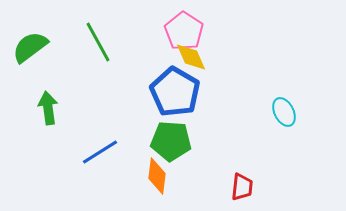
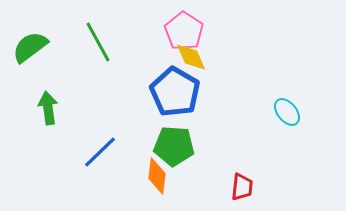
cyan ellipse: moved 3 px right; rotated 12 degrees counterclockwise
green pentagon: moved 3 px right, 5 px down
blue line: rotated 12 degrees counterclockwise
